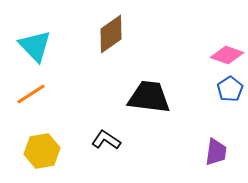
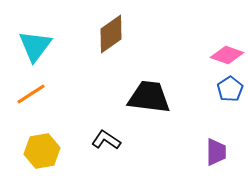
cyan triangle: rotated 21 degrees clockwise
purple trapezoid: rotated 8 degrees counterclockwise
